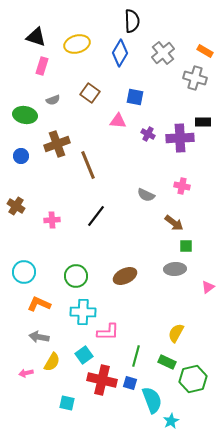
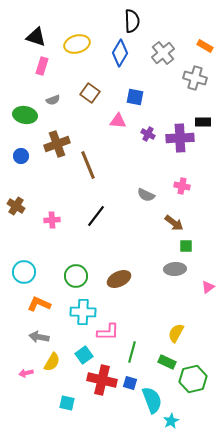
orange rectangle at (205, 51): moved 5 px up
brown ellipse at (125, 276): moved 6 px left, 3 px down
green line at (136, 356): moved 4 px left, 4 px up
